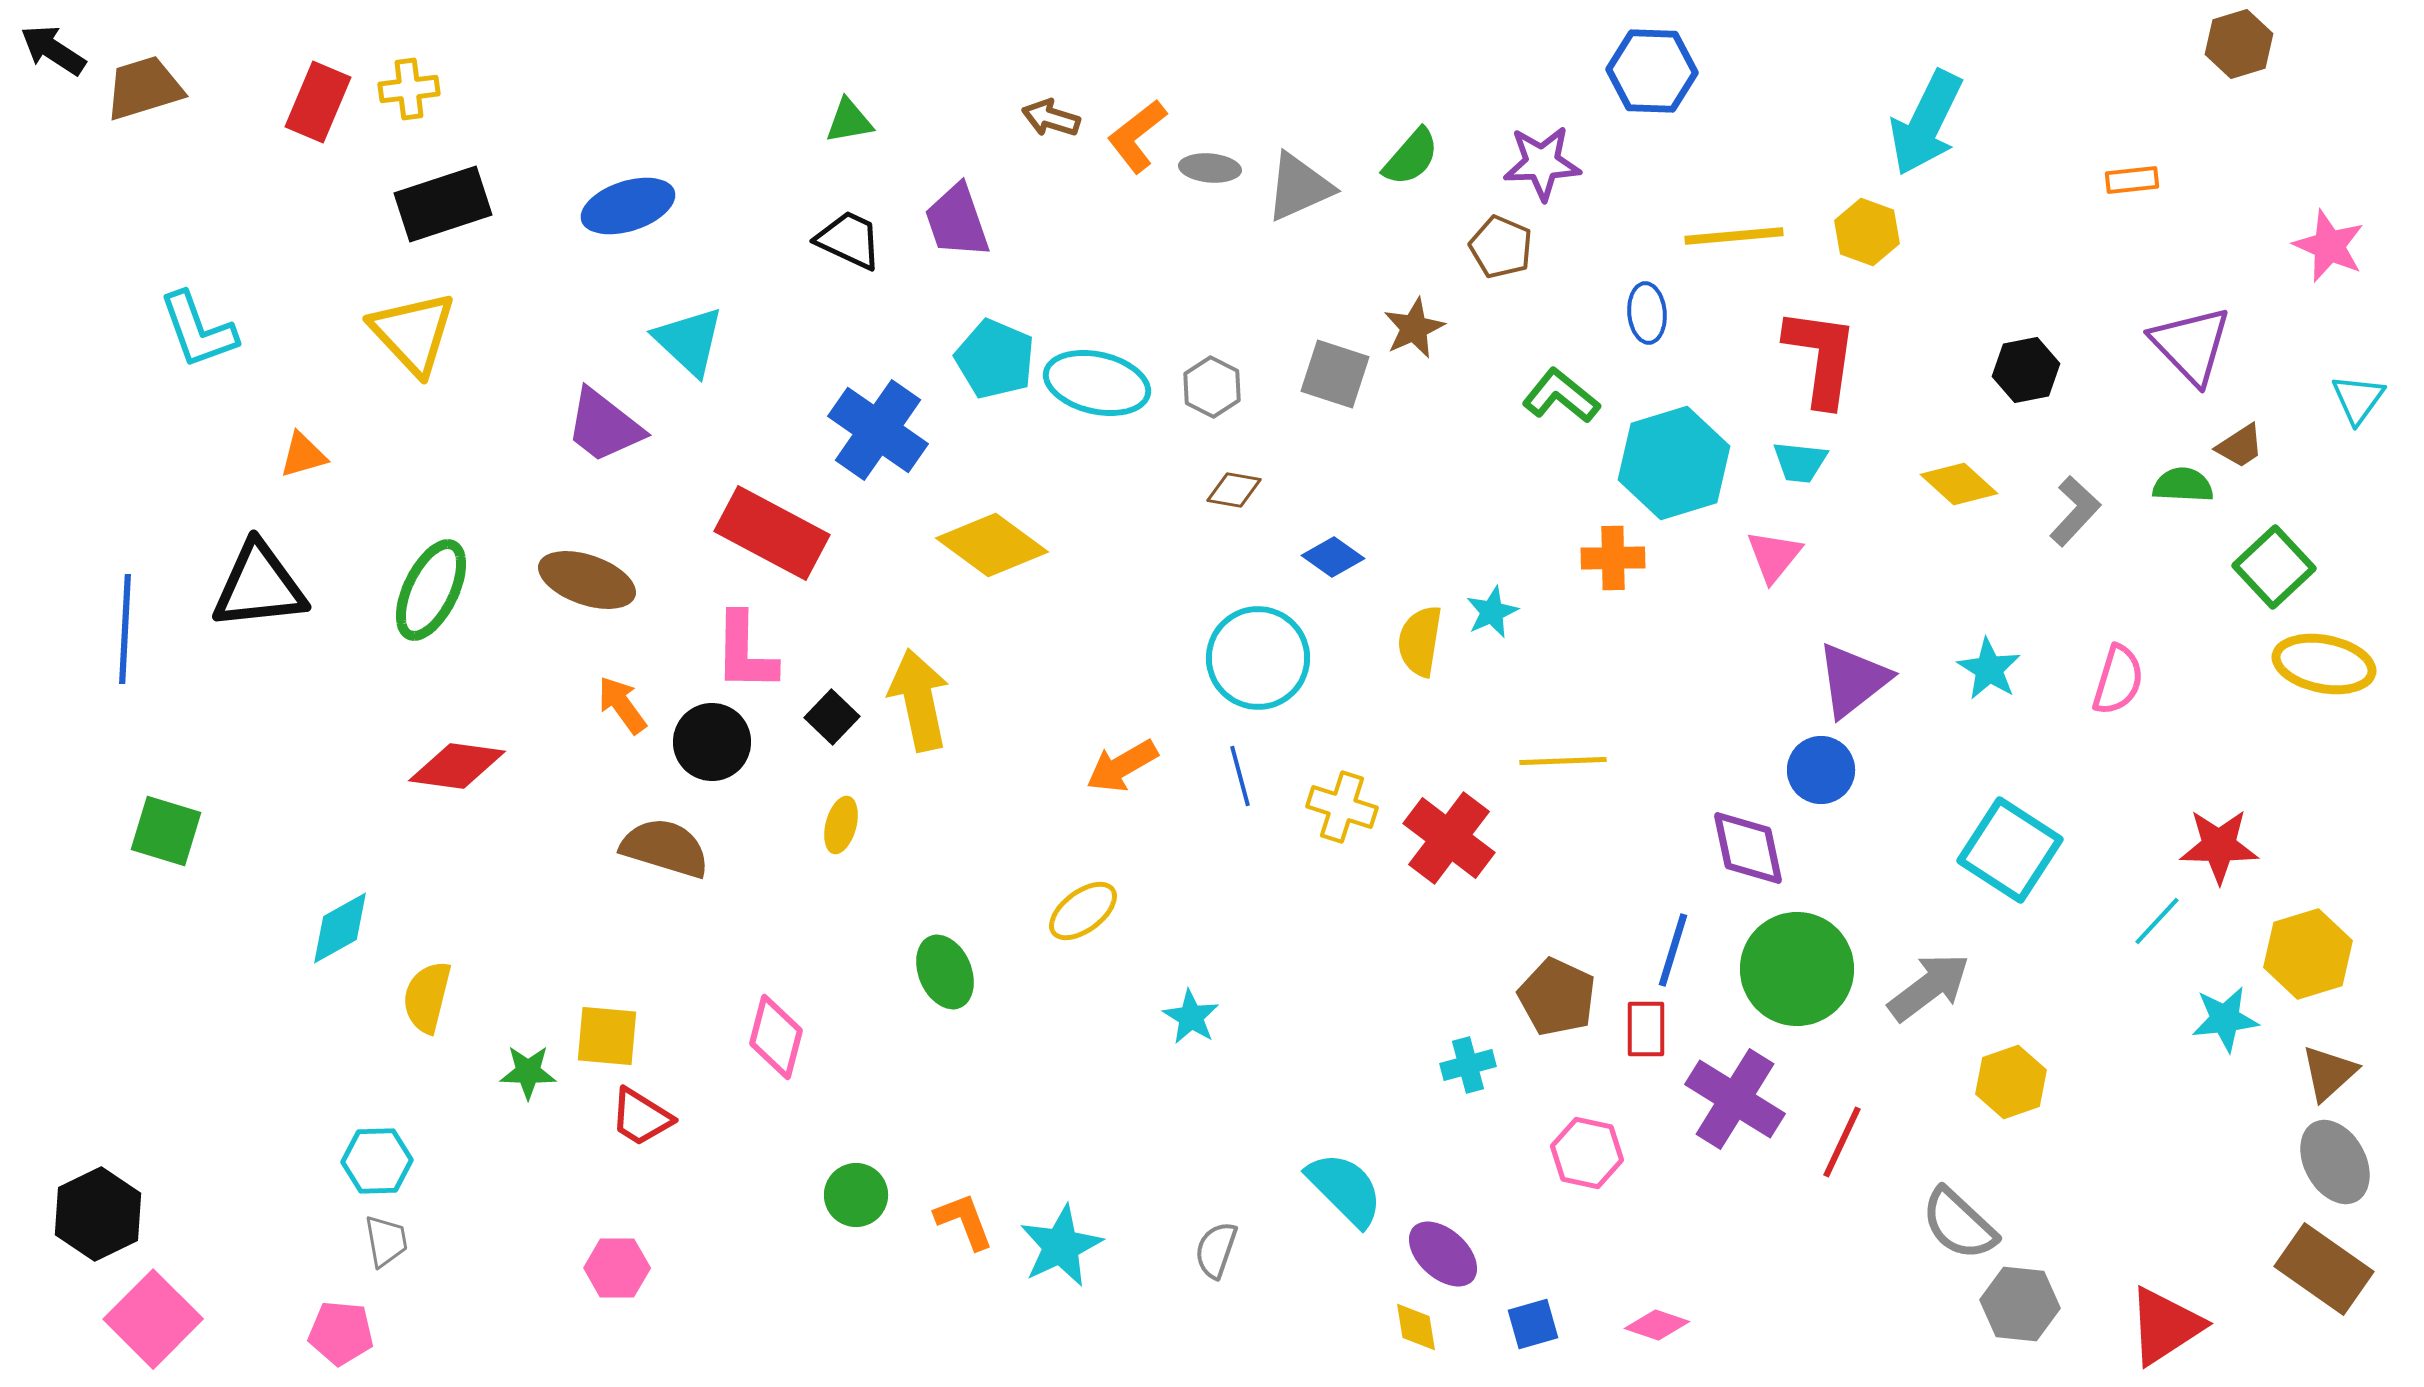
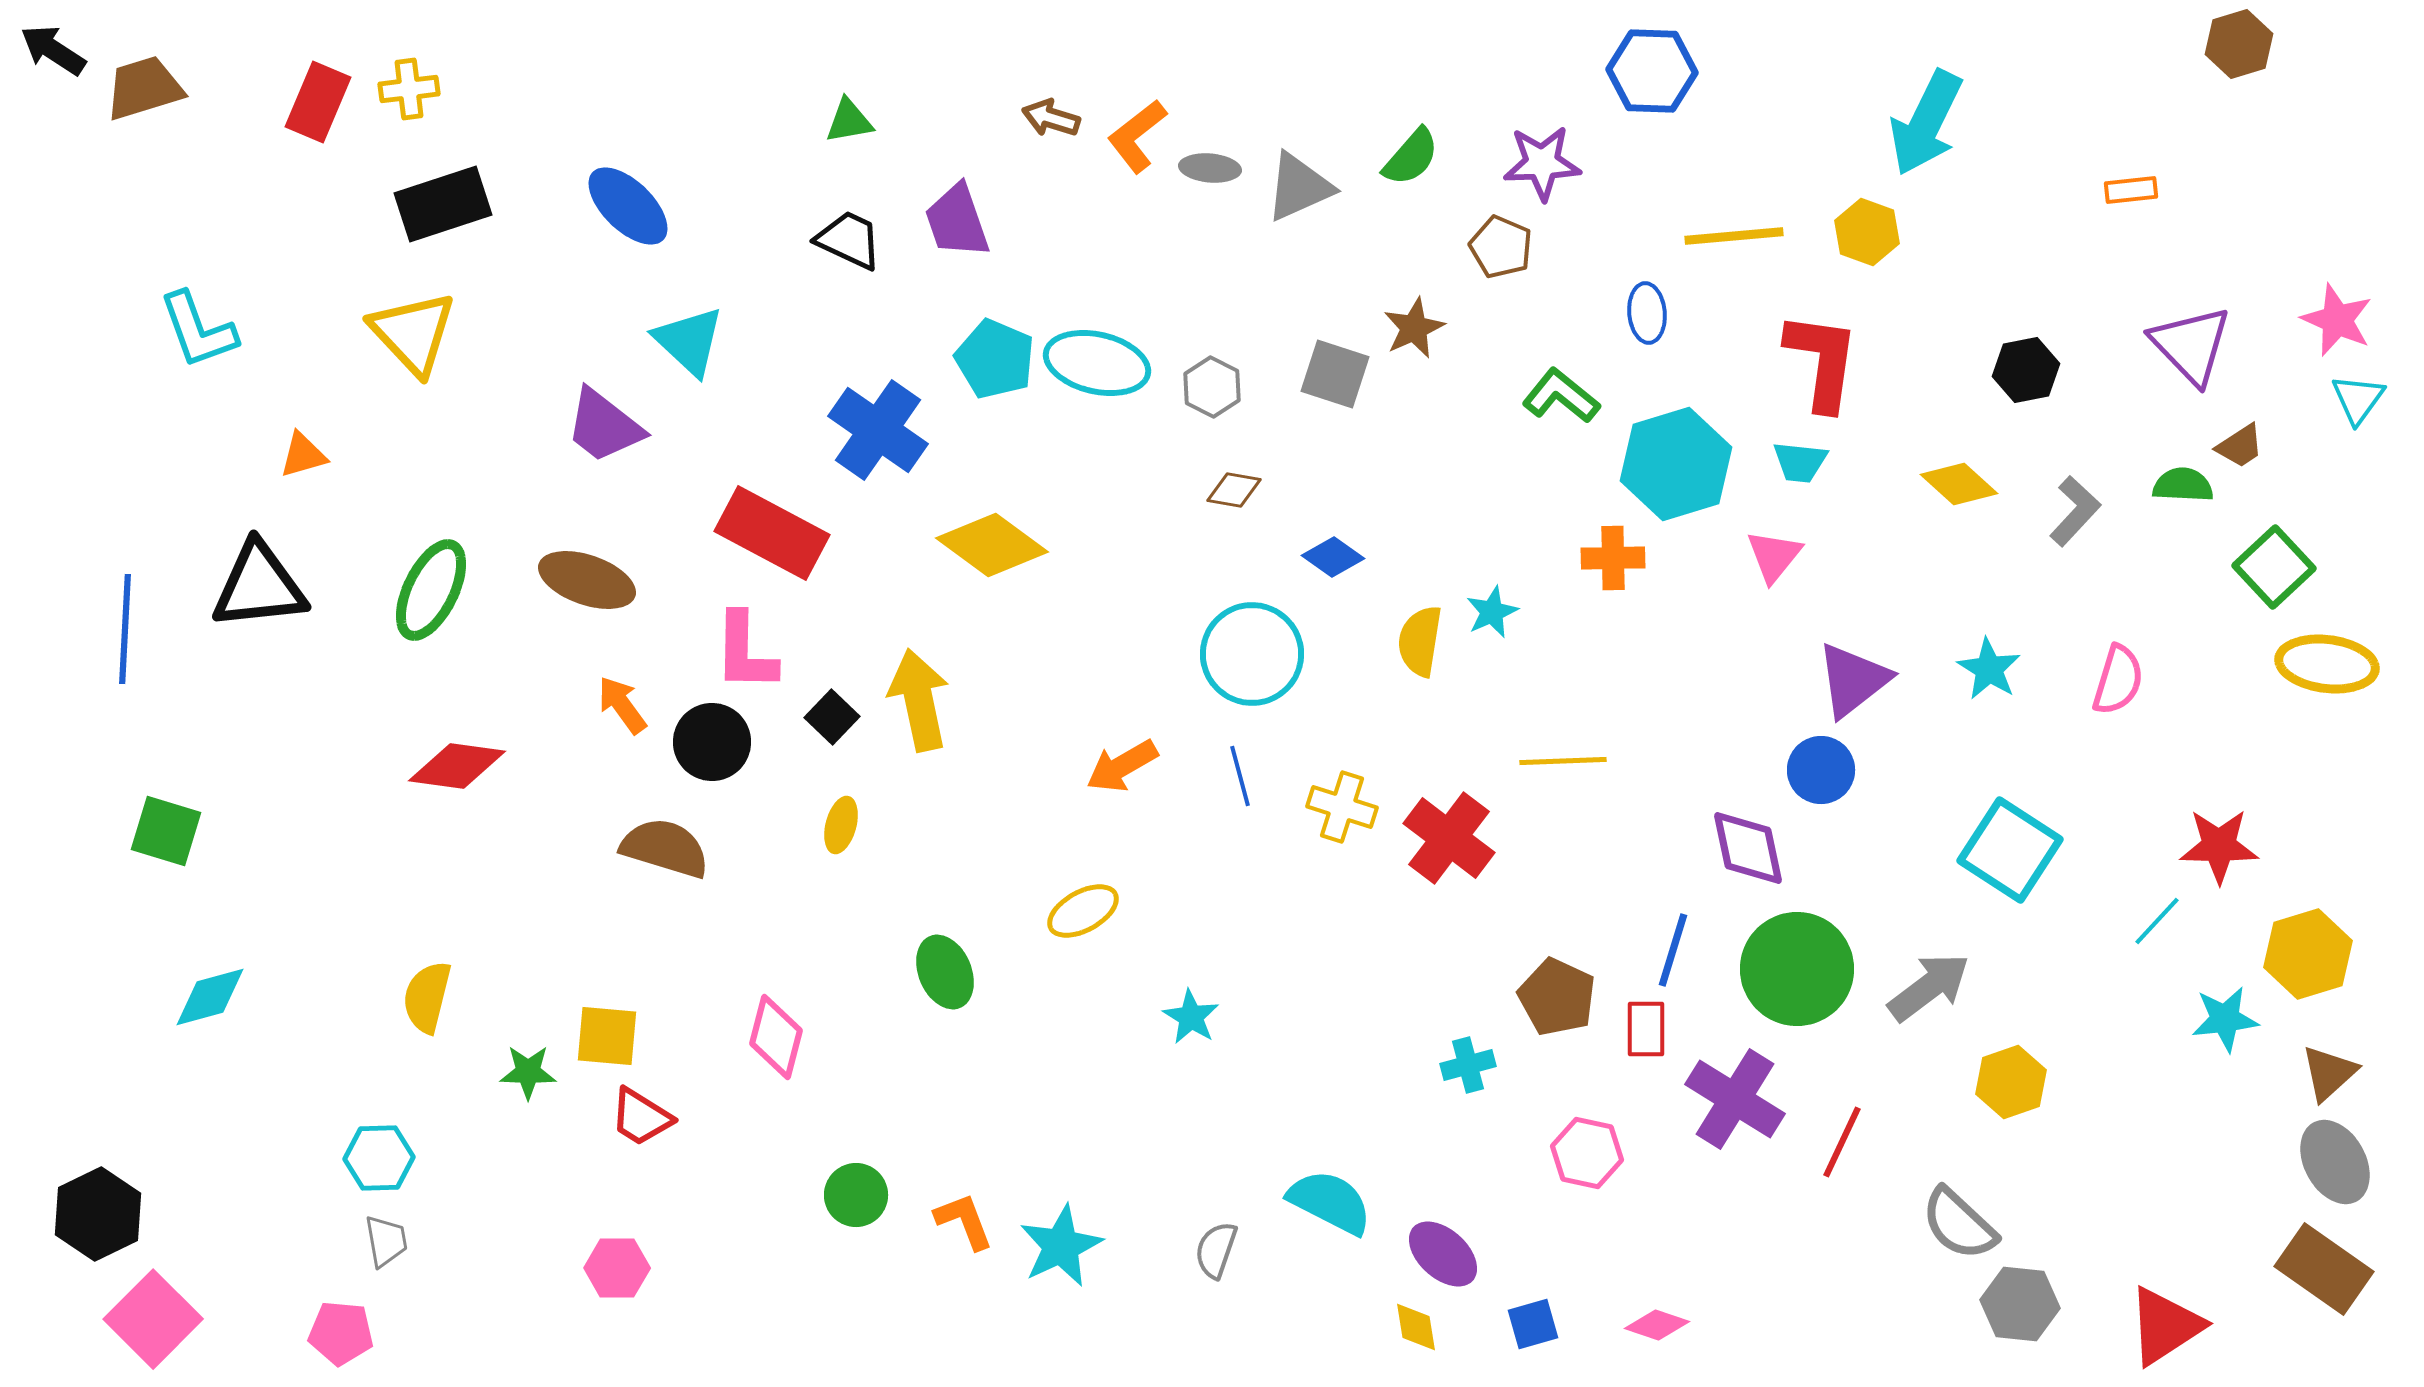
orange rectangle at (2132, 180): moved 1 px left, 10 px down
blue ellipse at (628, 206): rotated 62 degrees clockwise
pink star at (2329, 246): moved 8 px right, 74 px down
red L-shape at (1821, 357): moved 1 px right, 4 px down
cyan ellipse at (1097, 383): moved 20 px up
cyan hexagon at (1674, 463): moved 2 px right, 1 px down
cyan circle at (1258, 658): moved 6 px left, 4 px up
yellow ellipse at (2324, 664): moved 3 px right; rotated 4 degrees counterclockwise
yellow ellipse at (1083, 911): rotated 8 degrees clockwise
cyan diamond at (340, 928): moved 130 px left, 69 px down; rotated 14 degrees clockwise
cyan hexagon at (377, 1161): moved 2 px right, 3 px up
cyan semicircle at (1345, 1189): moved 15 px left, 13 px down; rotated 18 degrees counterclockwise
